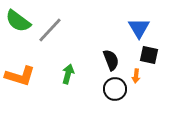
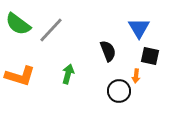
green semicircle: moved 3 px down
gray line: moved 1 px right
black square: moved 1 px right, 1 px down
black semicircle: moved 3 px left, 9 px up
black circle: moved 4 px right, 2 px down
